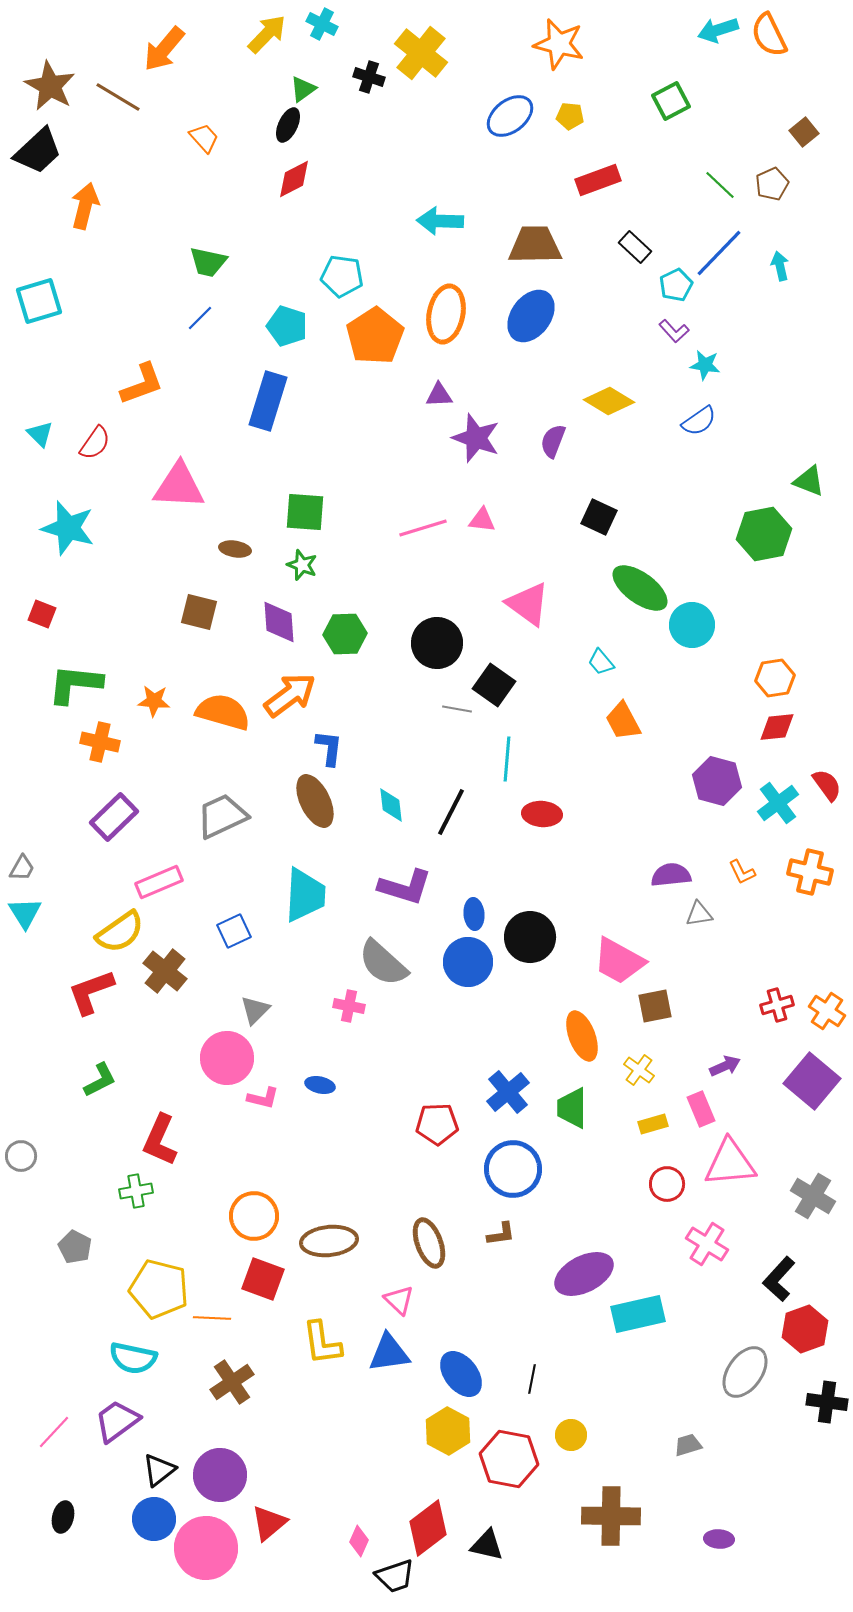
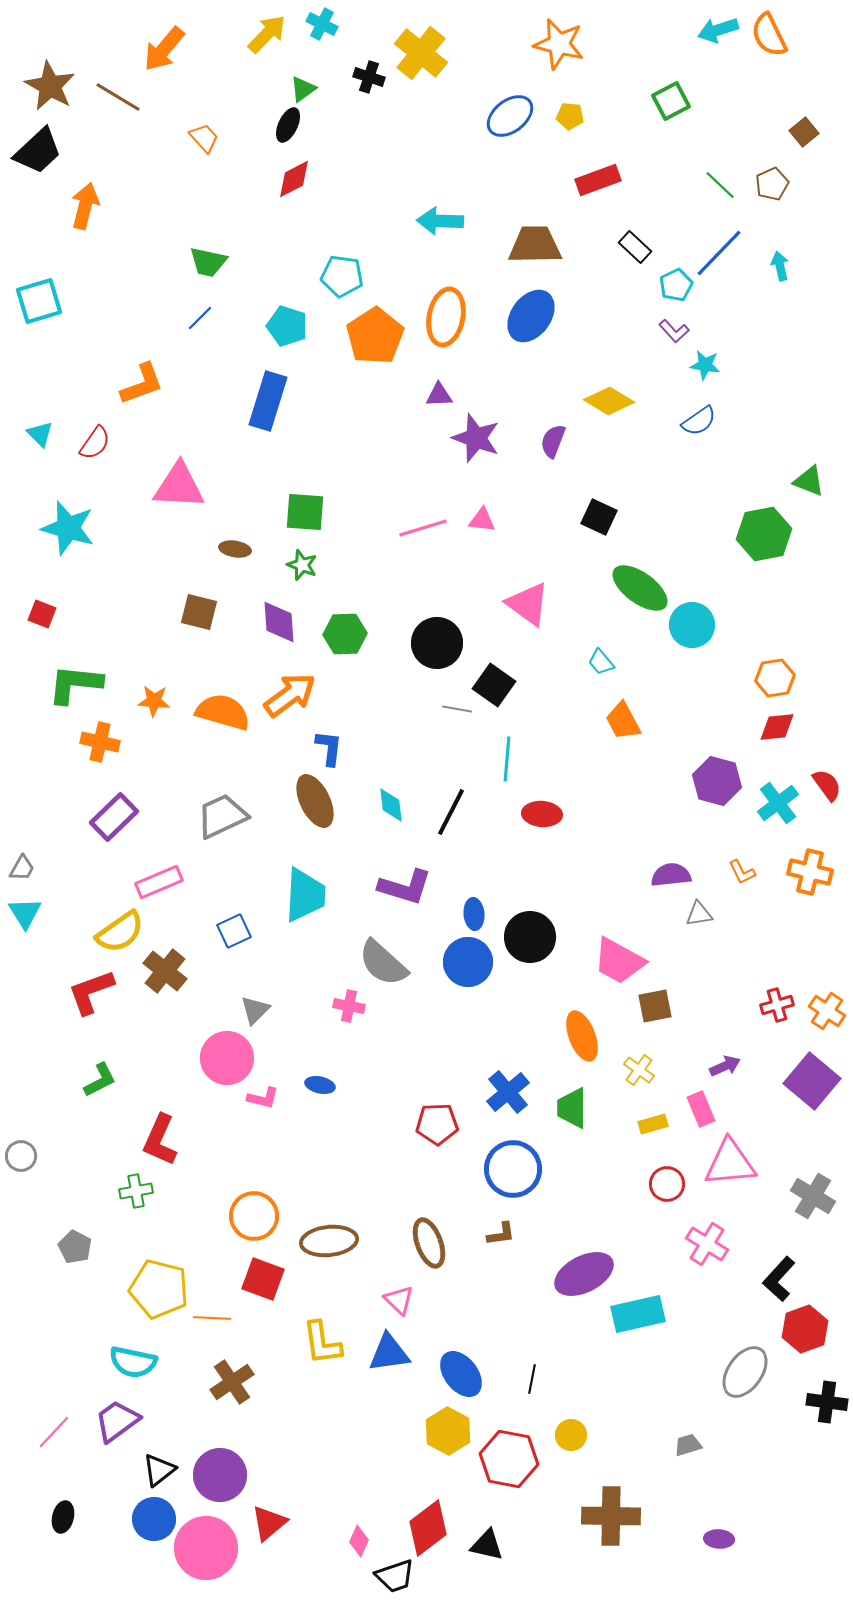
orange ellipse at (446, 314): moved 3 px down
cyan semicircle at (133, 1358): moved 4 px down
